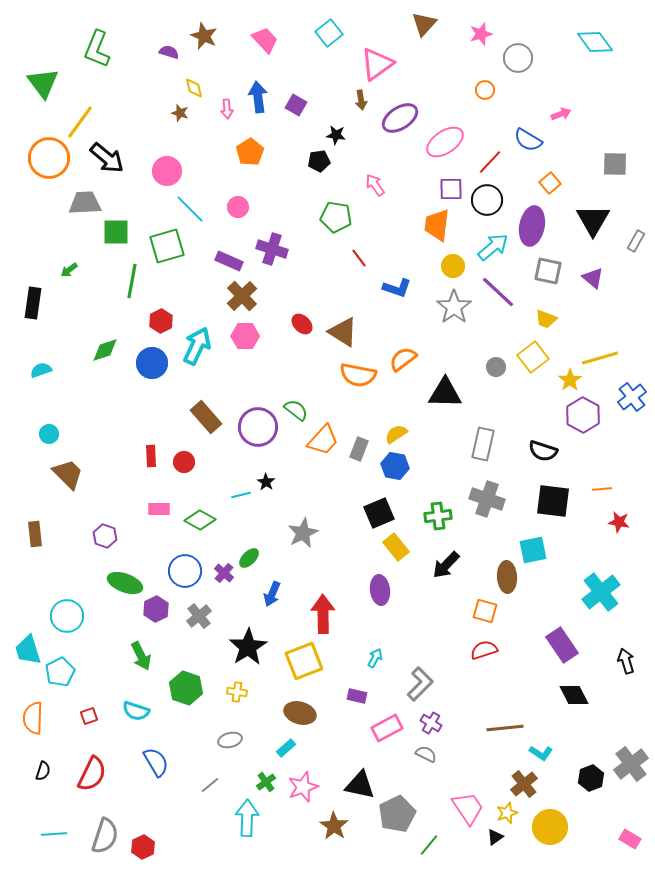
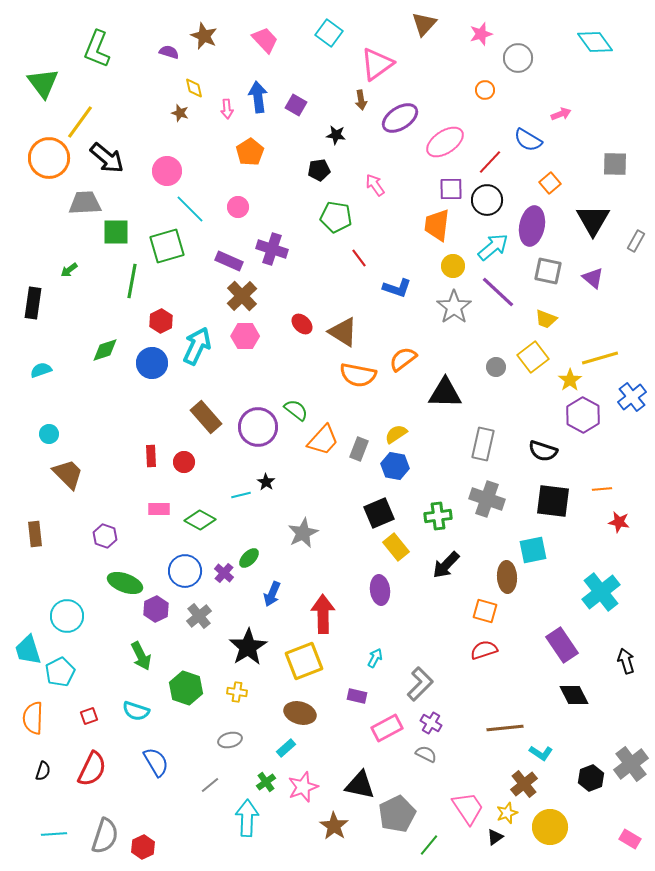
cyan square at (329, 33): rotated 16 degrees counterclockwise
black pentagon at (319, 161): moved 9 px down
red semicircle at (92, 774): moved 5 px up
